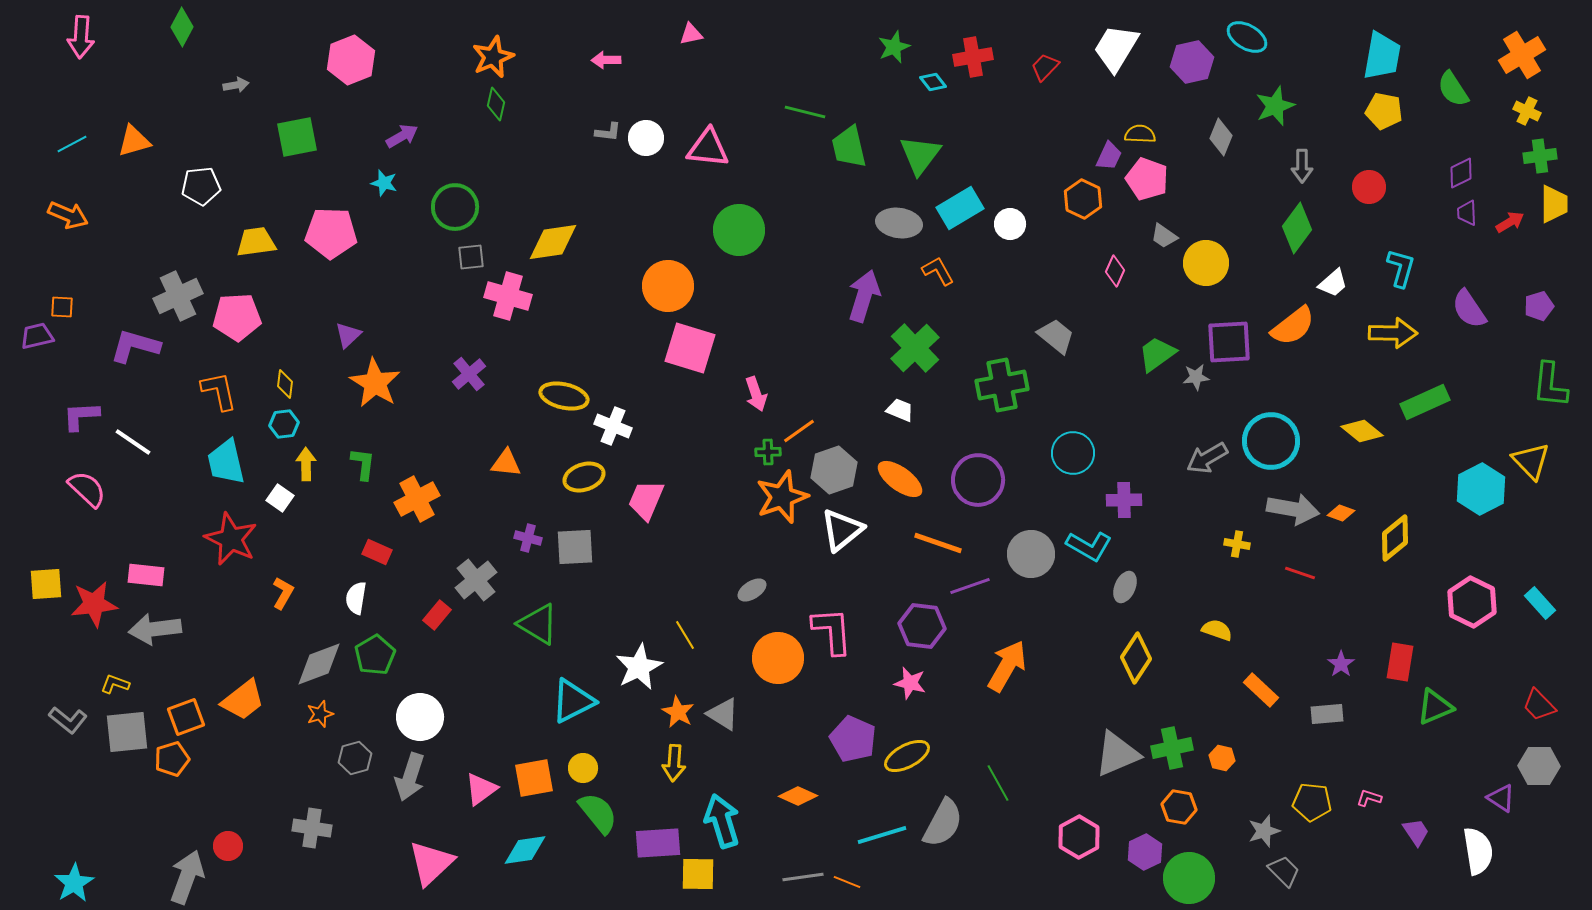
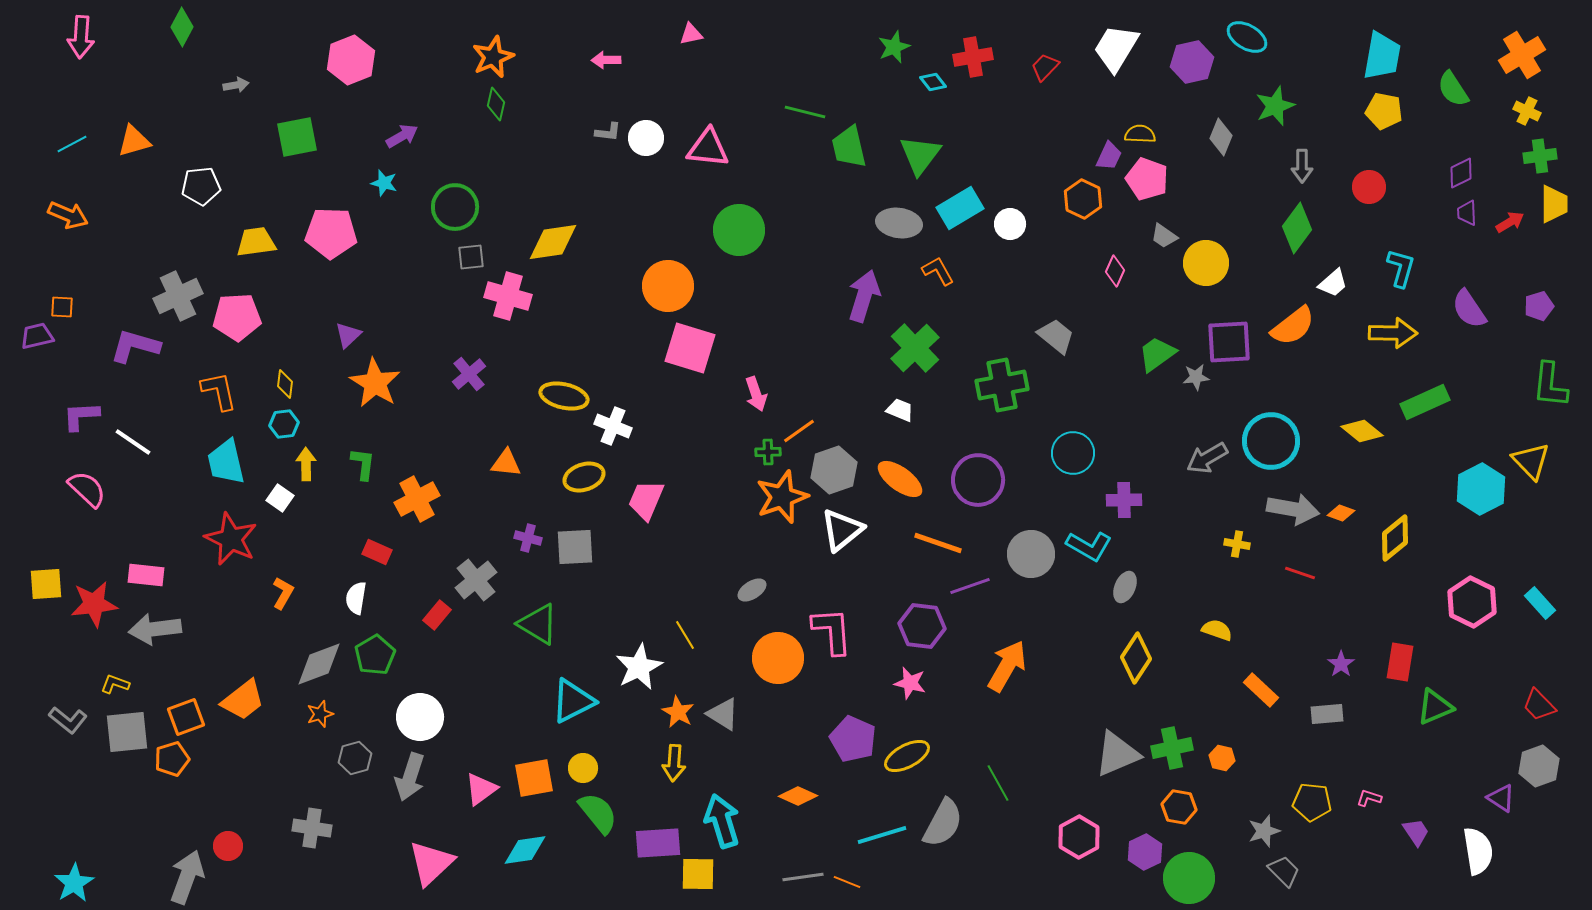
gray hexagon at (1539, 766): rotated 21 degrees counterclockwise
